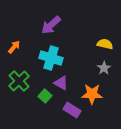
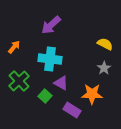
yellow semicircle: rotated 14 degrees clockwise
cyan cross: moved 1 px left, 1 px down; rotated 10 degrees counterclockwise
